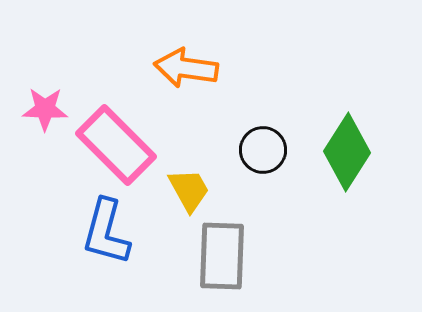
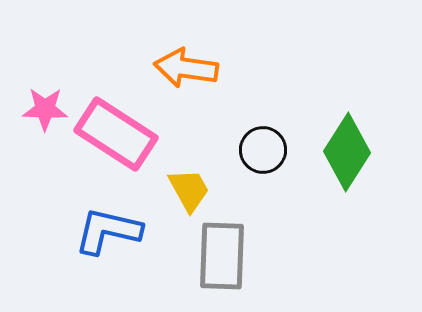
pink rectangle: moved 11 px up; rotated 12 degrees counterclockwise
blue L-shape: moved 2 px right, 1 px up; rotated 88 degrees clockwise
